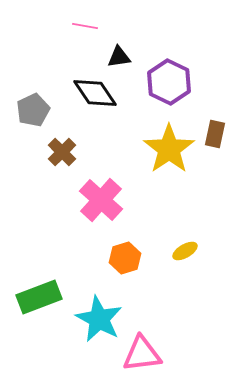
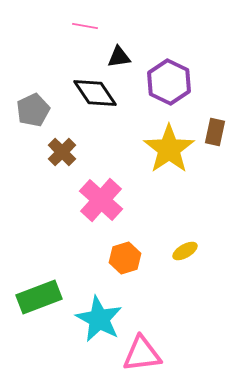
brown rectangle: moved 2 px up
